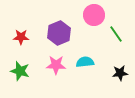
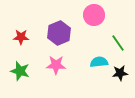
green line: moved 2 px right, 9 px down
cyan semicircle: moved 14 px right
